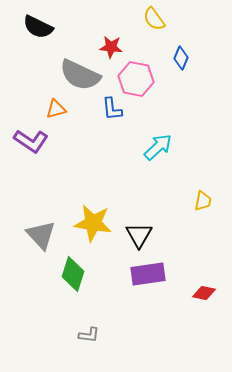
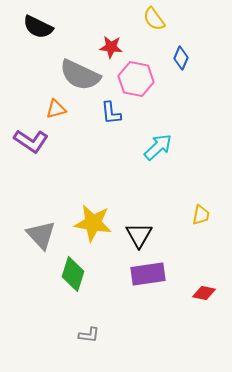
blue L-shape: moved 1 px left, 4 px down
yellow trapezoid: moved 2 px left, 14 px down
